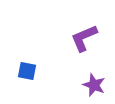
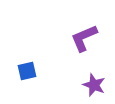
blue square: rotated 24 degrees counterclockwise
